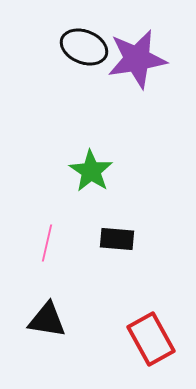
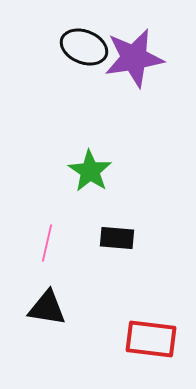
purple star: moved 3 px left, 1 px up
green star: moved 1 px left
black rectangle: moved 1 px up
black triangle: moved 12 px up
red rectangle: rotated 54 degrees counterclockwise
